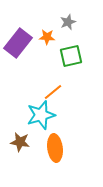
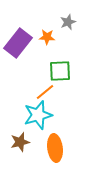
green square: moved 11 px left, 15 px down; rotated 10 degrees clockwise
orange line: moved 8 px left
cyan star: moved 3 px left
brown star: rotated 24 degrees counterclockwise
